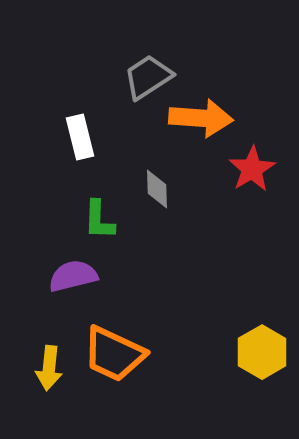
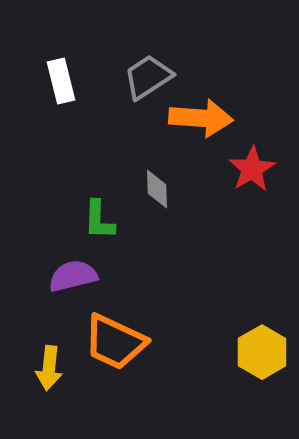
white rectangle: moved 19 px left, 56 px up
orange trapezoid: moved 1 px right, 12 px up
